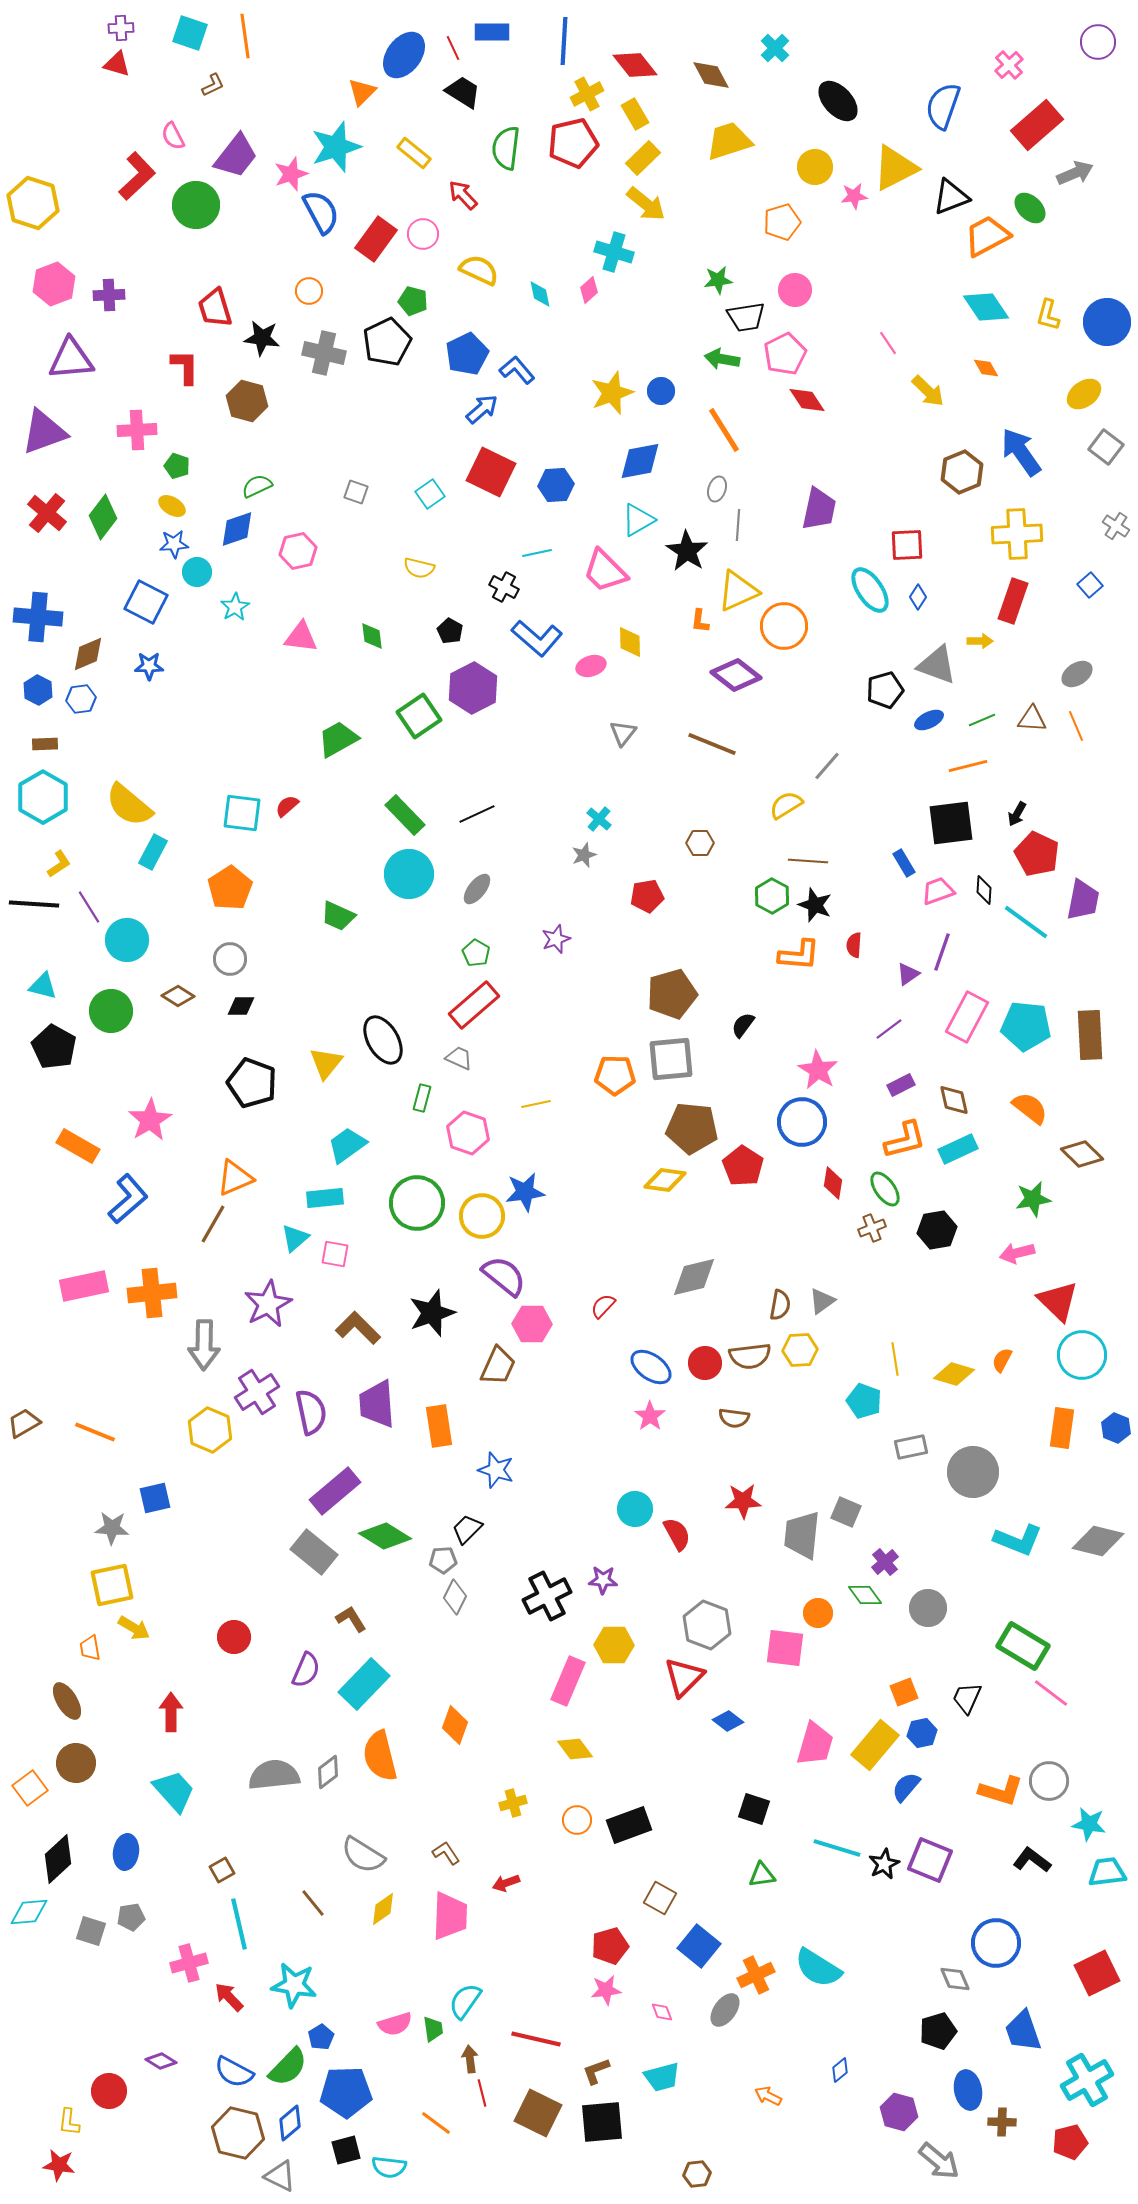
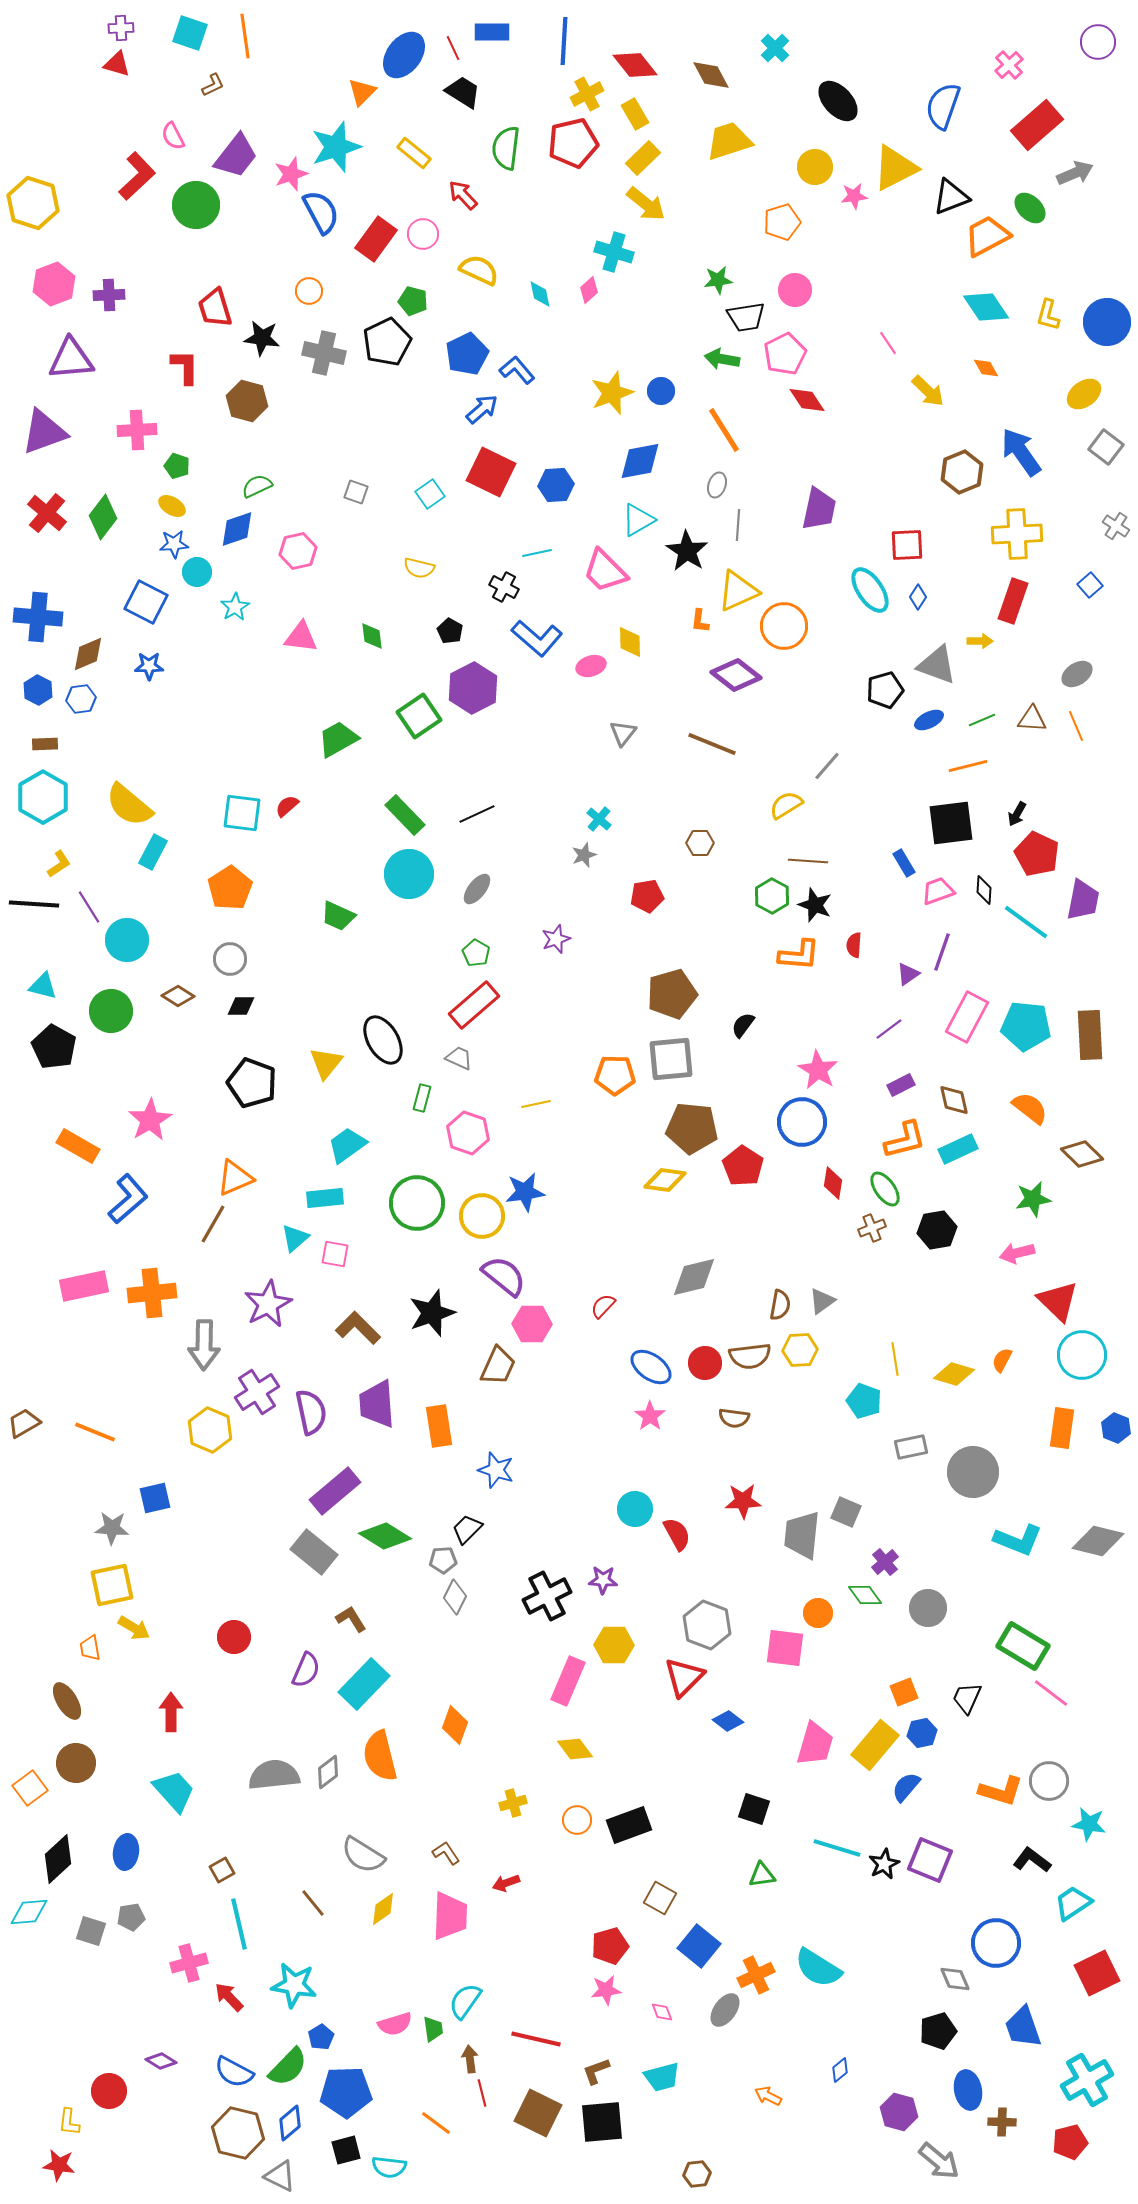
gray ellipse at (717, 489): moved 4 px up
cyan trapezoid at (1107, 1872): moved 34 px left, 31 px down; rotated 27 degrees counterclockwise
blue trapezoid at (1023, 2031): moved 4 px up
